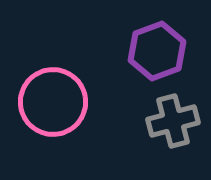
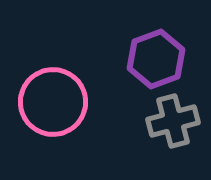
purple hexagon: moved 1 px left, 8 px down
